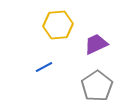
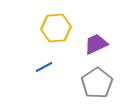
yellow hexagon: moved 2 px left, 3 px down
gray pentagon: moved 3 px up
